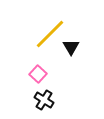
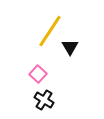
yellow line: moved 3 px up; rotated 12 degrees counterclockwise
black triangle: moved 1 px left
